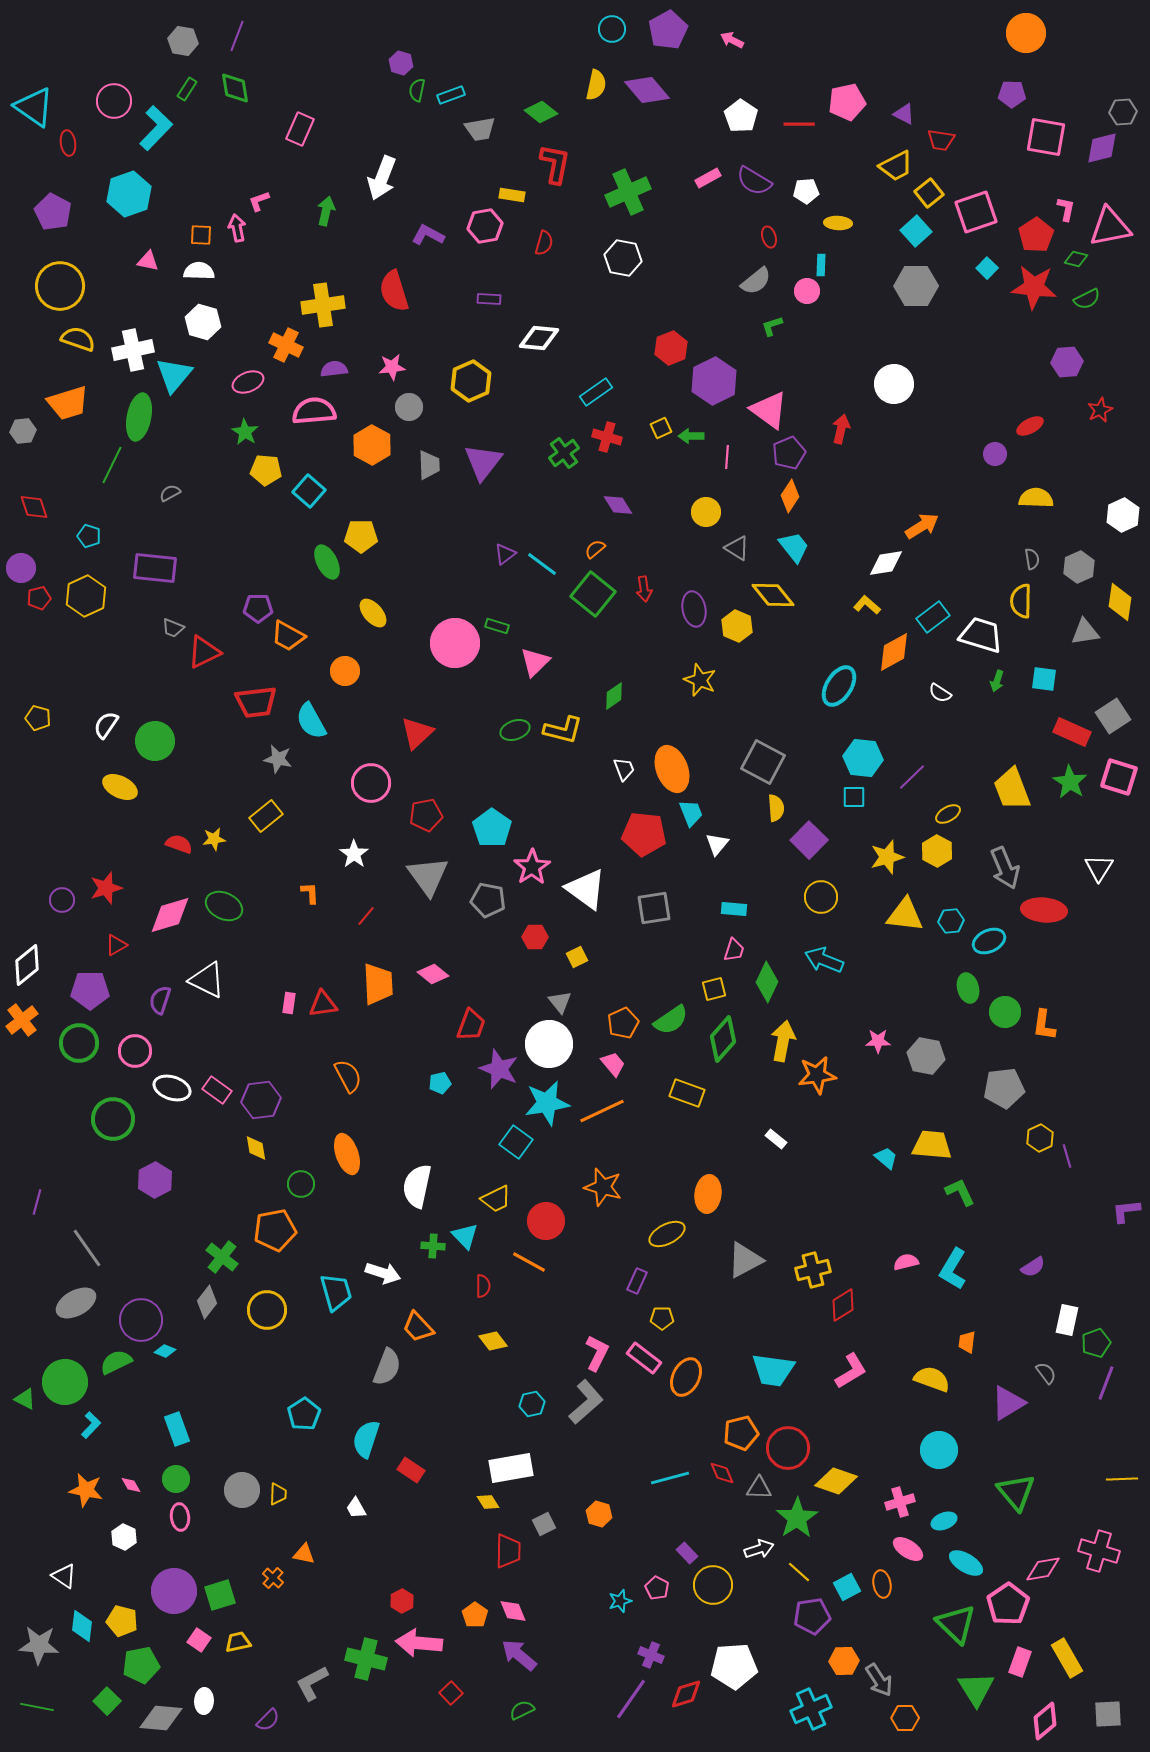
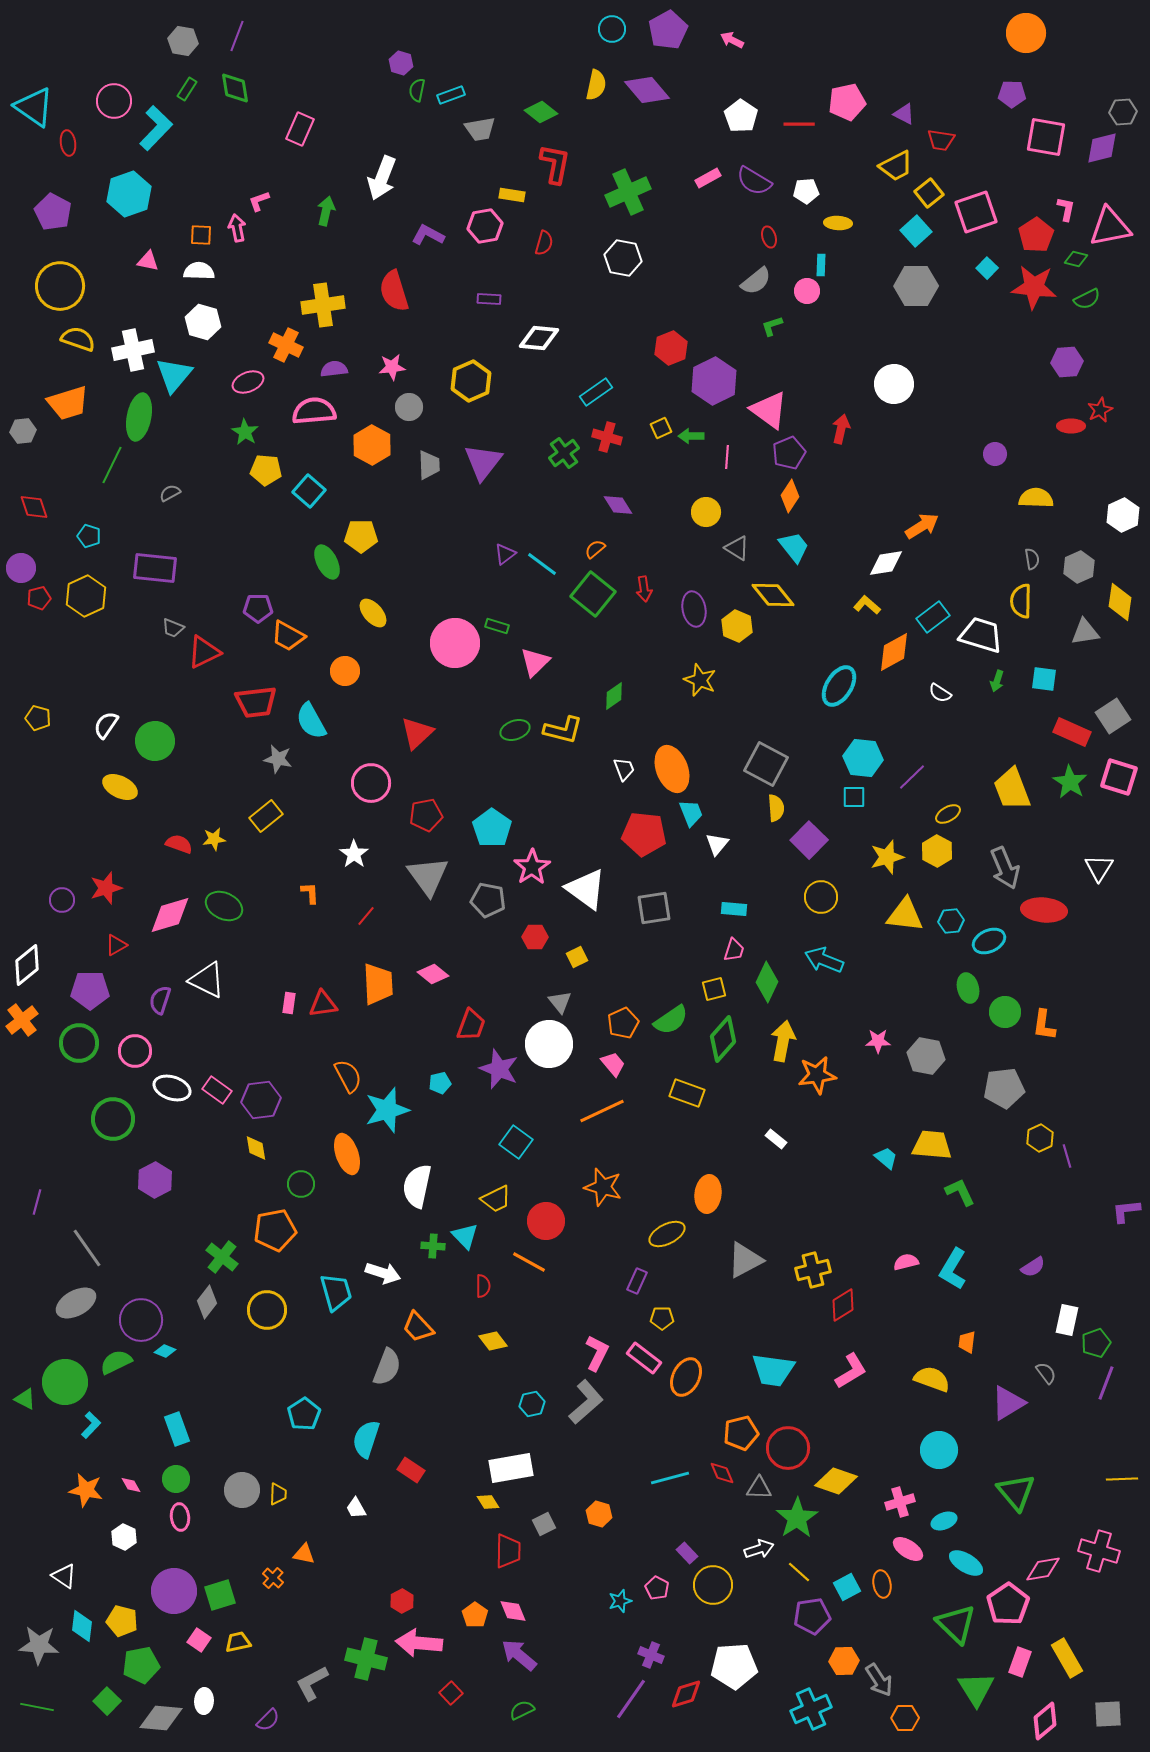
red ellipse at (1030, 426): moved 41 px right; rotated 28 degrees clockwise
gray square at (763, 762): moved 3 px right, 2 px down
cyan star at (547, 1103): moved 160 px left, 7 px down; rotated 6 degrees counterclockwise
